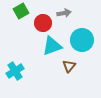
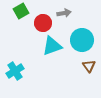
brown triangle: moved 20 px right; rotated 16 degrees counterclockwise
